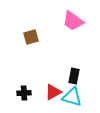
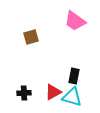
pink trapezoid: moved 2 px right
